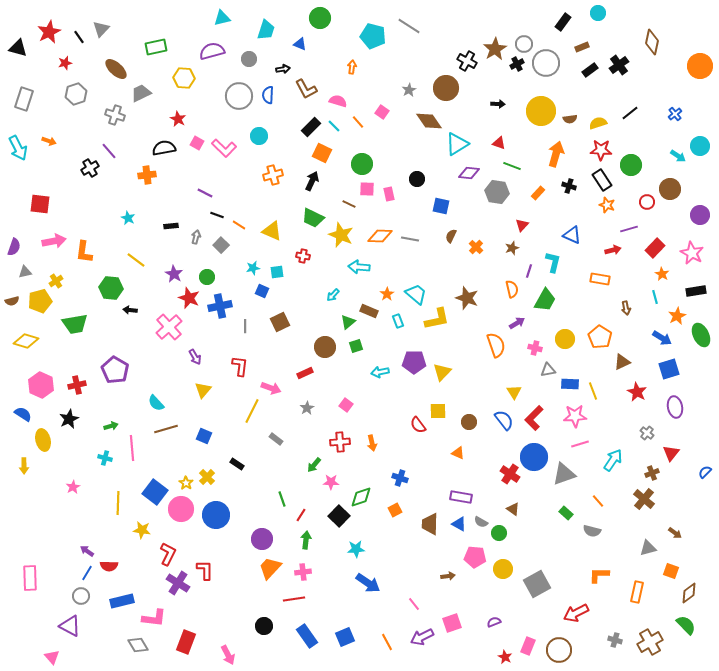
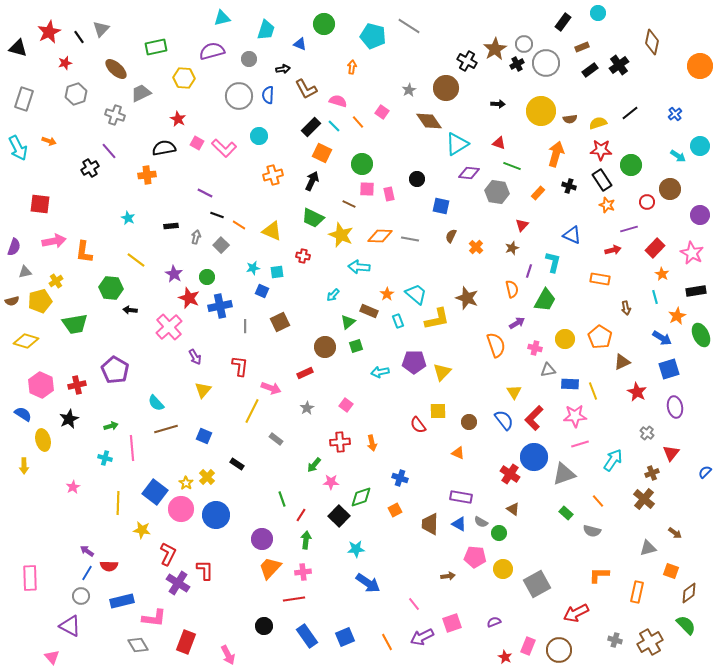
green circle at (320, 18): moved 4 px right, 6 px down
